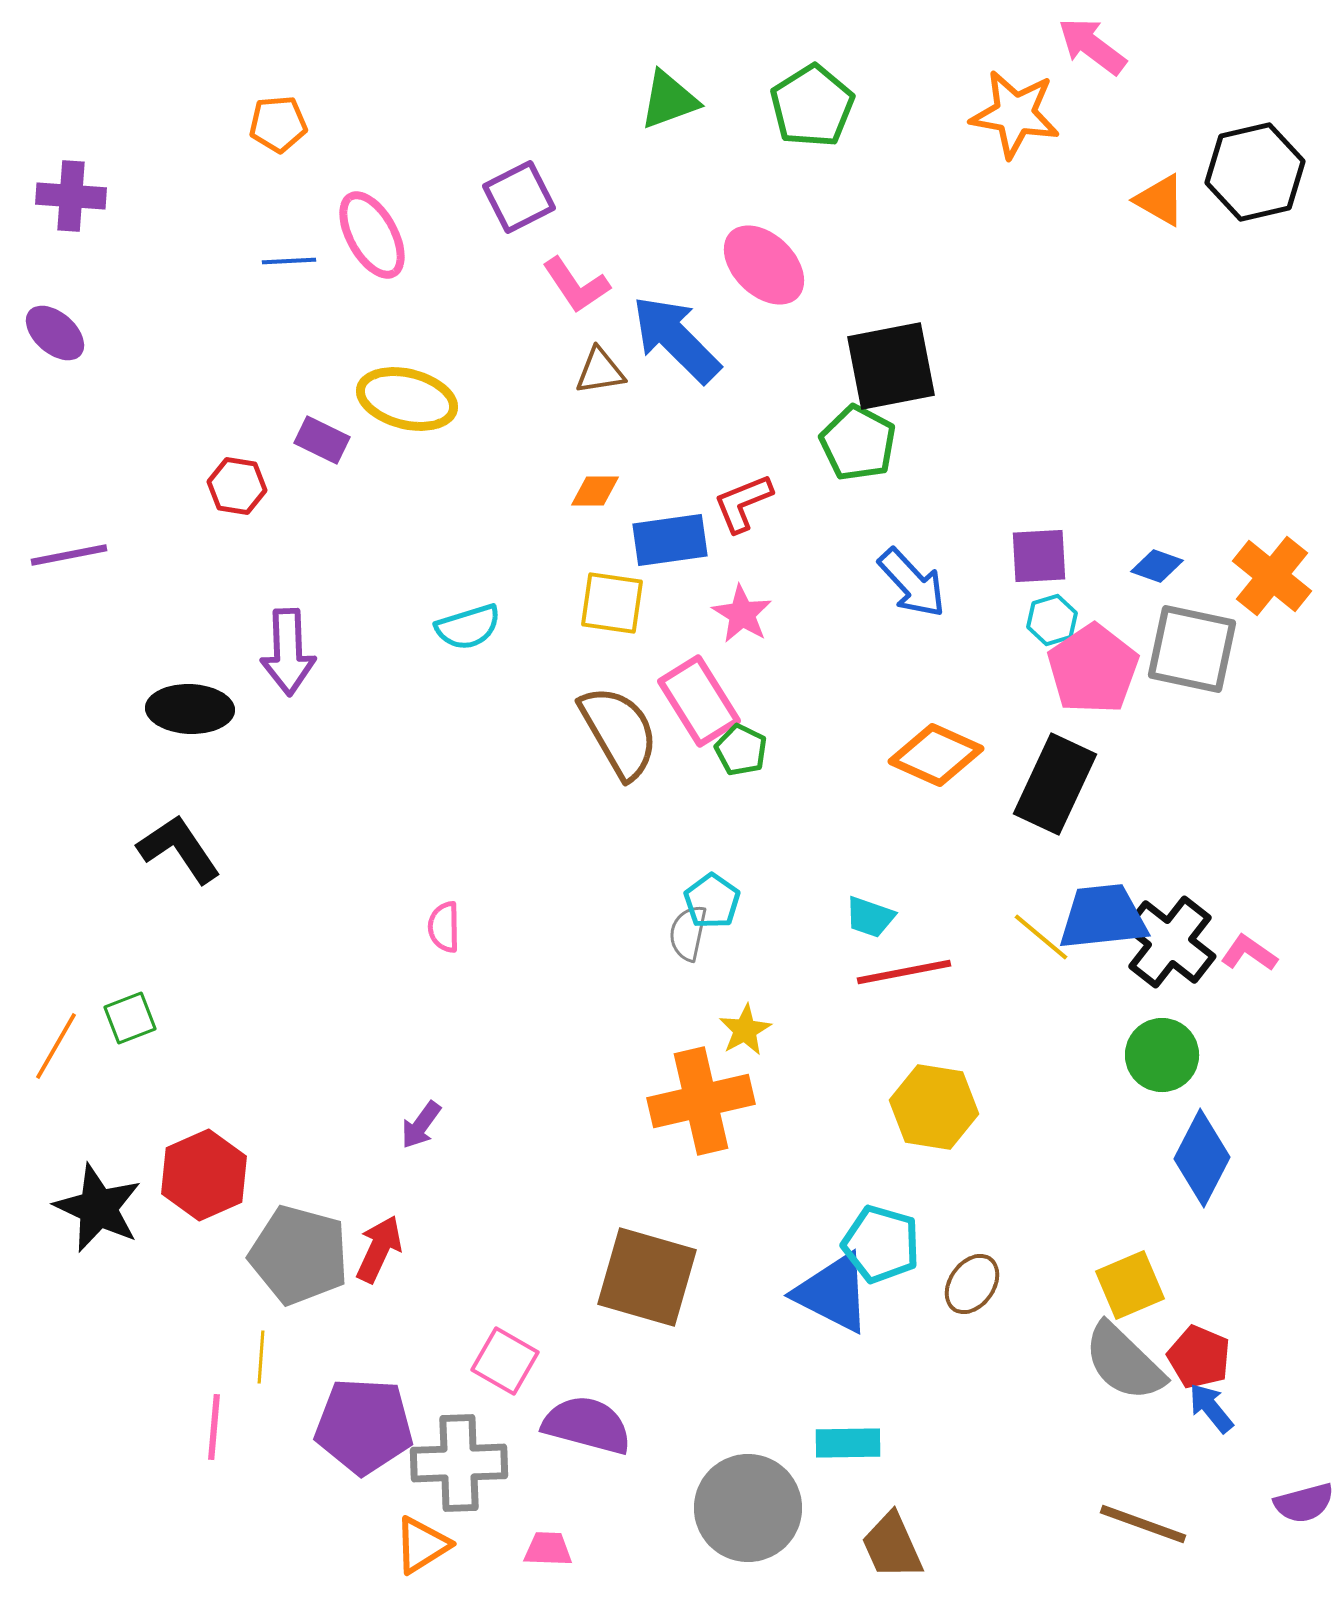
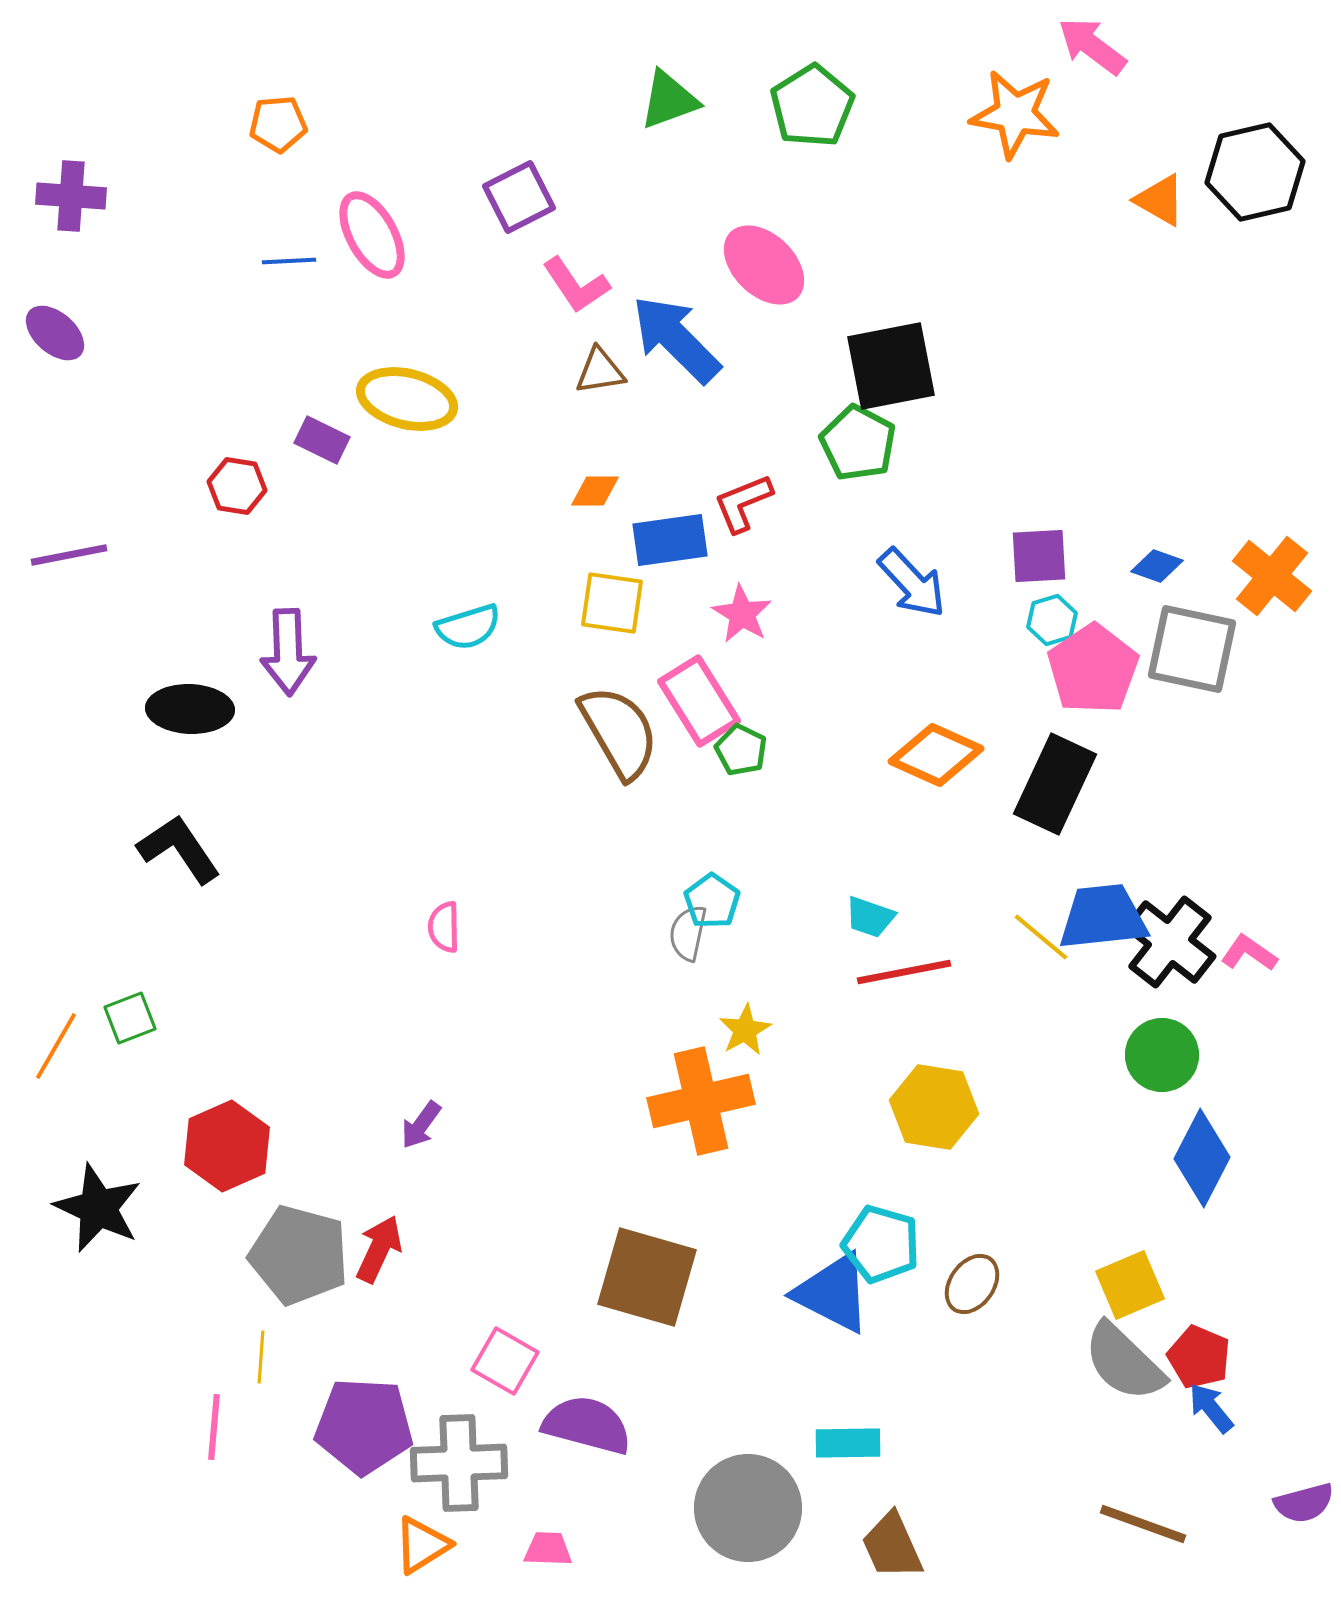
red hexagon at (204, 1175): moved 23 px right, 29 px up
